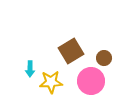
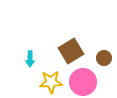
cyan arrow: moved 10 px up
pink circle: moved 8 px left, 1 px down
